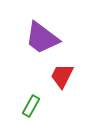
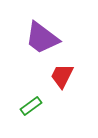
green rectangle: rotated 25 degrees clockwise
